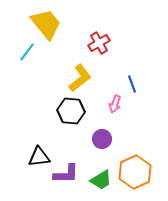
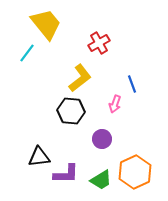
cyan line: moved 1 px down
